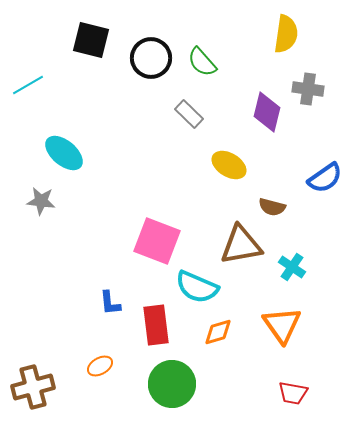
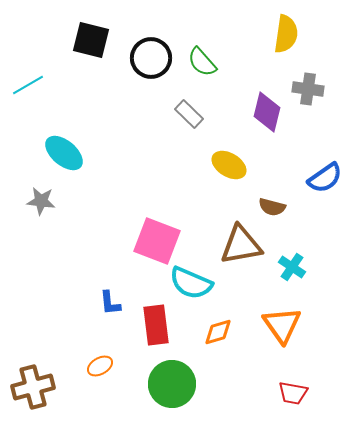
cyan semicircle: moved 6 px left, 4 px up
